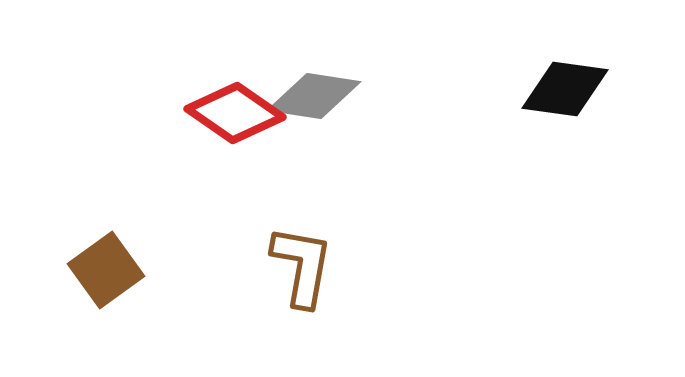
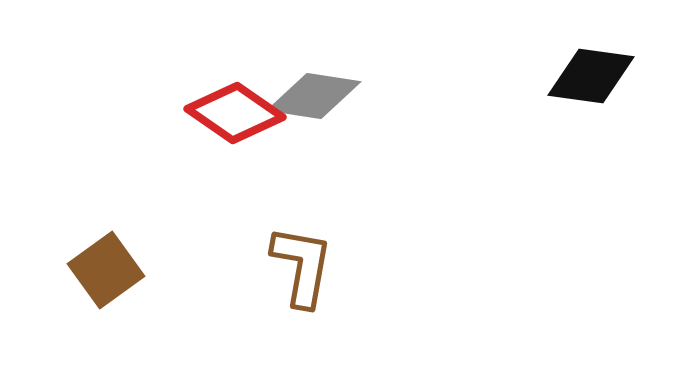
black diamond: moved 26 px right, 13 px up
